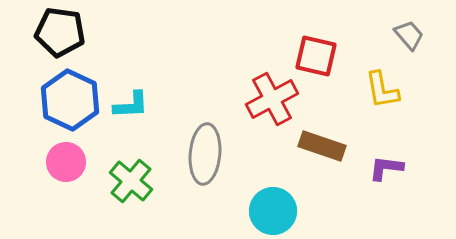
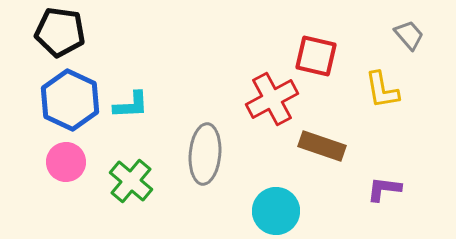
purple L-shape: moved 2 px left, 21 px down
cyan circle: moved 3 px right
